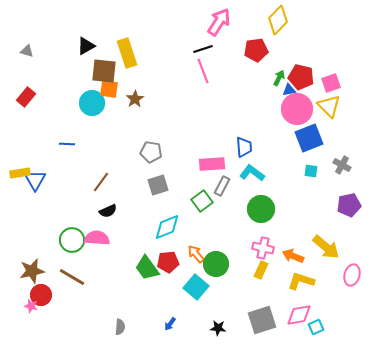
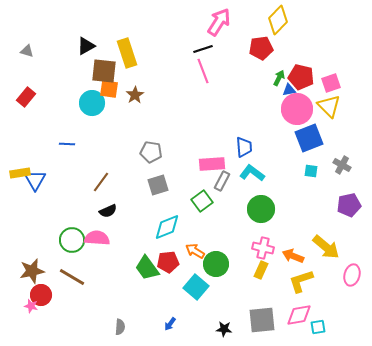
red pentagon at (256, 50): moved 5 px right, 2 px up
brown star at (135, 99): moved 4 px up
gray rectangle at (222, 186): moved 5 px up
orange arrow at (196, 254): moved 1 px left, 3 px up; rotated 18 degrees counterclockwise
yellow L-shape at (301, 281): rotated 36 degrees counterclockwise
gray square at (262, 320): rotated 12 degrees clockwise
cyan square at (316, 327): moved 2 px right; rotated 14 degrees clockwise
black star at (218, 328): moved 6 px right, 1 px down
